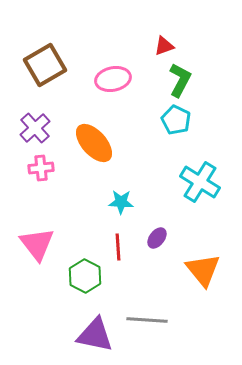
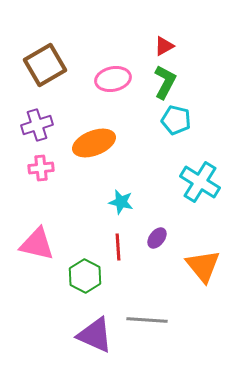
red triangle: rotated 10 degrees counterclockwise
green L-shape: moved 15 px left, 2 px down
cyan pentagon: rotated 12 degrees counterclockwise
purple cross: moved 2 px right, 3 px up; rotated 24 degrees clockwise
orange ellipse: rotated 69 degrees counterclockwise
cyan star: rotated 10 degrees clockwise
pink triangle: rotated 39 degrees counterclockwise
orange triangle: moved 4 px up
purple triangle: rotated 12 degrees clockwise
